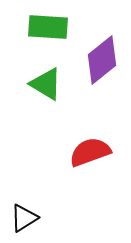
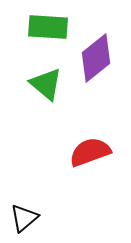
purple diamond: moved 6 px left, 2 px up
green triangle: rotated 9 degrees clockwise
black triangle: rotated 8 degrees counterclockwise
